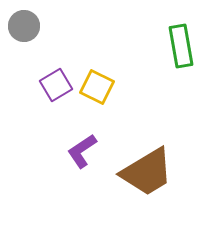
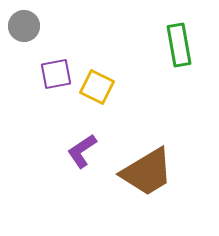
green rectangle: moved 2 px left, 1 px up
purple square: moved 11 px up; rotated 20 degrees clockwise
